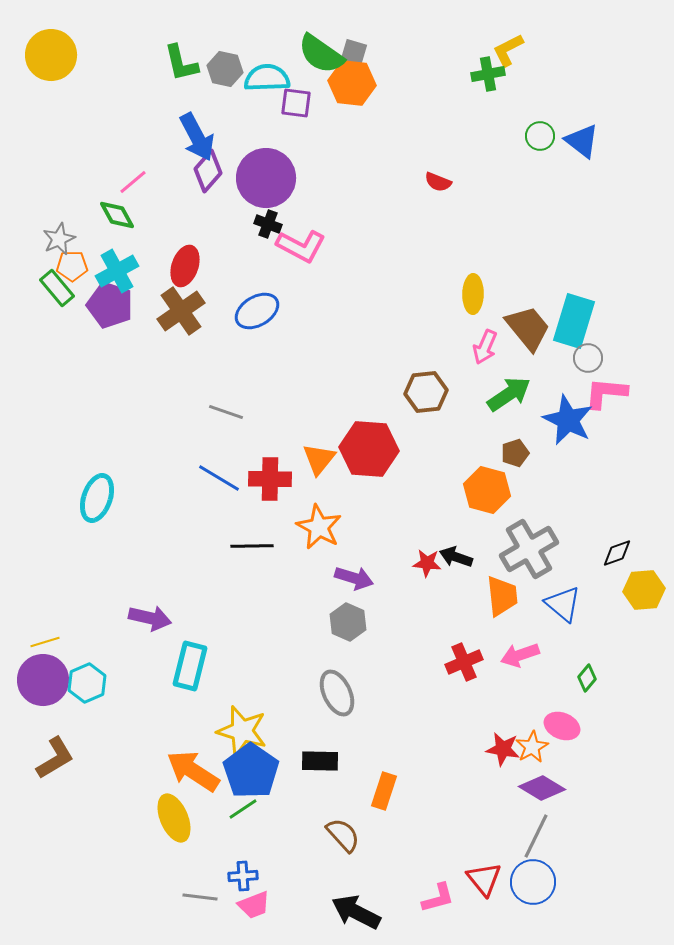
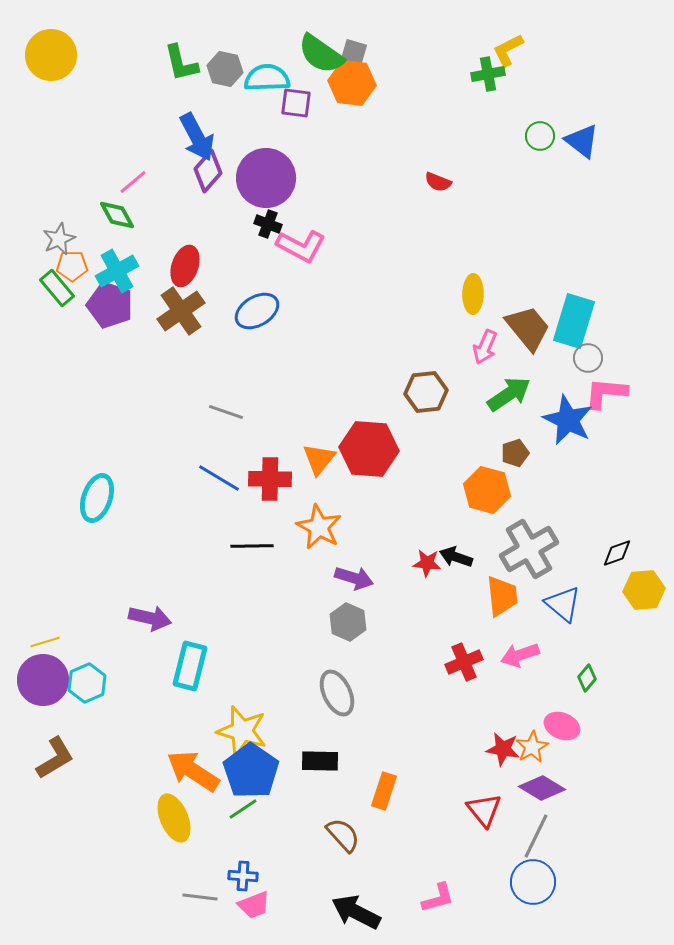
blue cross at (243, 876): rotated 8 degrees clockwise
red triangle at (484, 879): moved 69 px up
